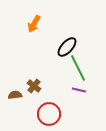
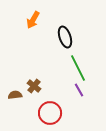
orange arrow: moved 1 px left, 4 px up
black ellipse: moved 2 px left, 10 px up; rotated 60 degrees counterclockwise
purple line: rotated 48 degrees clockwise
red circle: moved 1 px right, 1 px up
